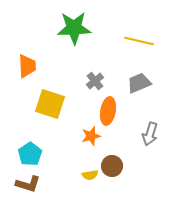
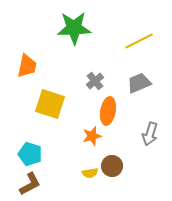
yellow line: rotated 40 degrees counterclockwise
orange trapezoid: rotated 15 degrees clockwise
orange star: moved 1 px right
cyan pentagon: rotated 20 degrees counterclockwise
yellow semicircle: moved 2 px up
brown L-shape: moved 2 px right; rotated 45 degrees counterclockwise
